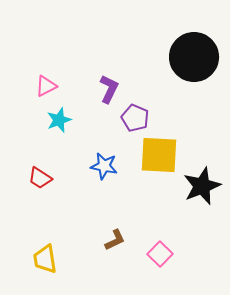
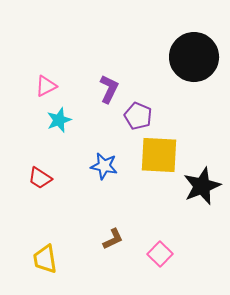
purple pentagon: moved 3 px right, 2 px up
brown L-shape: moved 2 px left, 1 px up
